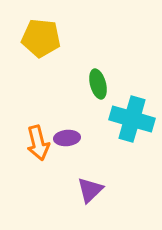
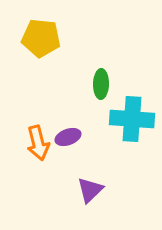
green ellipse: moved 3 px right; rotated 16 degrees clockwise
cyan cross: rotated 12 degrees counterclockwise
purple ellipse: moved 1 px right, 1 px up; rotated 15 degrees counterclockwise
